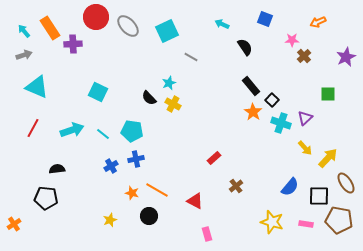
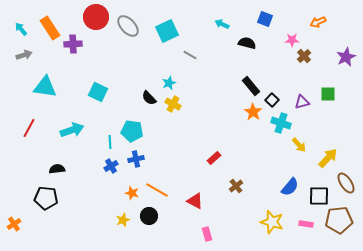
cyan arrow at (24, 31): moved 3 px left, 2 px up
black semicircle at (245, 47): moved 2 px right, 4 px up; rotated 42 degrees counterclockwise
gray line at (191, 57): moved 1 px left, 2 px up
cyan triangle at (37, 87): moved 8 px right; rotated 15 degrees counterclockwise
purple triangle at (305, 118): moved 3 px left, 16 px up; rotated 28 degrees clockwise
red line at (33, 128): moved 4 px left
cyan line at (103, 134): moved 7 px right, 8 px down; rotated 48 degrees clockwise
yellow arrow at (305, 148): moved 6 px left, 3 px up
yellow star at (110, 220): moved 13 px right
brown pentagon at (339, 220): rotated 16 degrees counterclockwise
